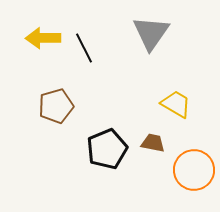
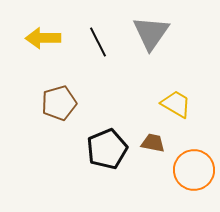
black line: moved 14 px right, 6 px up
brown pentagon: moved 3 px right, 3 px up
